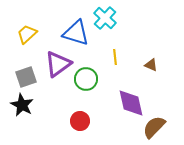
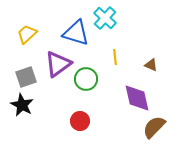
purple diamond: moved 6 px right, 5 px up
